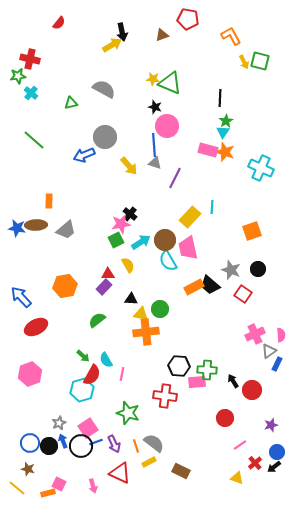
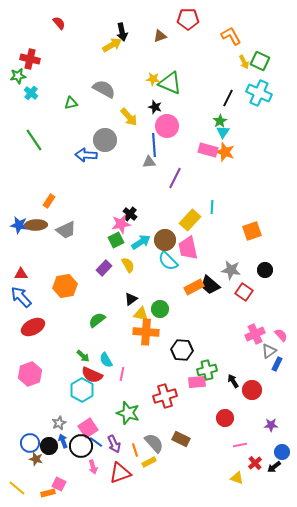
red pentagon at (188, 19): rotated 10 degrees counterclockwise
red semicircle at (59, 23): rotated 80 degrees counterclockwise
brown triangle at (162, 35): moved 2 px left, 1 px down
green square at (260, 61): rotated 12 degrees clockwise
black line at (220, 98): moved 8 px right; rotated 24 degrees clockwise
green star at (226, 121): moved 6 px left
gray circle at (105, 137): moved 3 px down
green line at (34, 140): rotated 15 degrees clockwise
blue arrow at (84, 155): moved 2 px right; rotated 25 degrees clockwise
gray triangle at (155, 163): moved 6 px left, 1 px up; rotated 24 degrees counterclockwise
yellow arrow at (129, 166): moved 49 px up
cyan cross at (261, 168): moved 2 px left, 75 px up
orange rectangle at (49, 201): rotated 32 degrees clockwise
yellow rectangle at (190, 217): moved 3 px down
blue star at (17, 228): moved 2 px right, 3 px up
gray trapezoid at (66, 230): rotated 15 degrees clockwise
cyan semicircle at (168, 261): rotated 15 degrees counterclockwise
black circle at (258, 269): moved 7 px right, 1 px down
gray star at (231, 270): rotated 12 degrees counterclockwise
red triangle at (108, 274): moved 87 px left
purple rectangle at (104, 287): moved 19 px up
red square at (243, 294): moved 1 px right, 2 px up
black triangle at (131, 299): rotated 40 degrees counterclockwise
red ellipse at (36, 327): moved 3 px left
orange cross at (146, 332): rotated 10 degrees clockwise
pink semicircle at (281, 335): rotated 40 degrees counterclockwise
black hexagon at (179, 366): moved 3 px right, 16 px up
green cross at (207, 370): rotated 18 degrees counterclockwise
red semicircle at (92, 375): rotated 85 degrees clockwise
cyan hexagon at (82, 390): rotated 15 degrees counterclockwise
red cross at (165, 396): rotated 25 degrees counterclockwise
purple star at (271, 425): rotated 16 degrees clockwise
blue line at (96, 442): rotated 56 degrees clockwise
gray semicircle at (154, 443): rotated 10 degrees clockwise
pink line at (240, 445): rotated 24 degrees clockwise
orange line at (136, 446): moved 1 px left, 4 px down
blue circle at (277, 452): moved 5 px right
brown star at (28, 469): moved 8 px right, 10 px up
brown rectangle at (181, 471): moved 32 px up
red triangle at (120, 473): rotated 45 degrees counterclockwise
pink arrow at (93, 486): moved 19 px up
